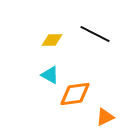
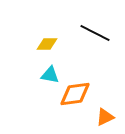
black line: moved 1 px up
yellow diamond: moved 5 px left, 4 px down
cyan triangle: rotated 18 degrees counterclockwise
